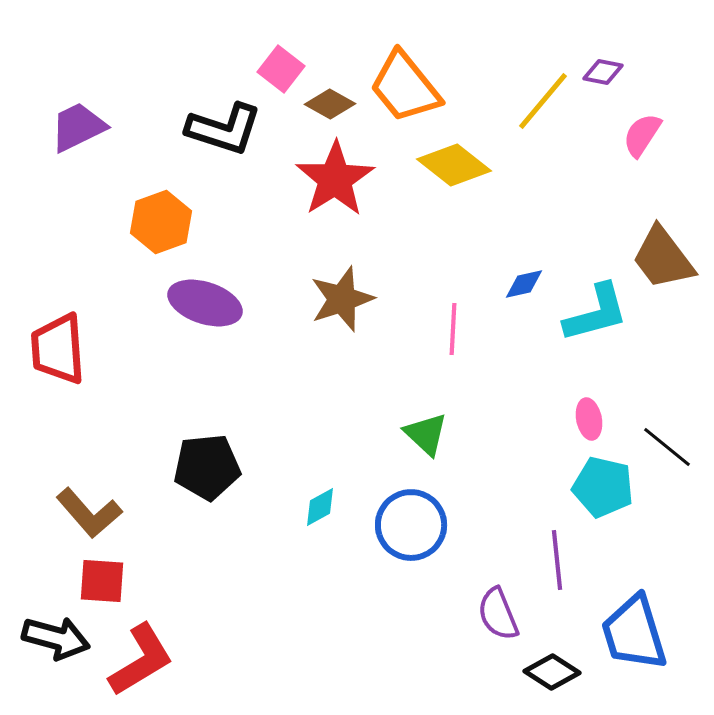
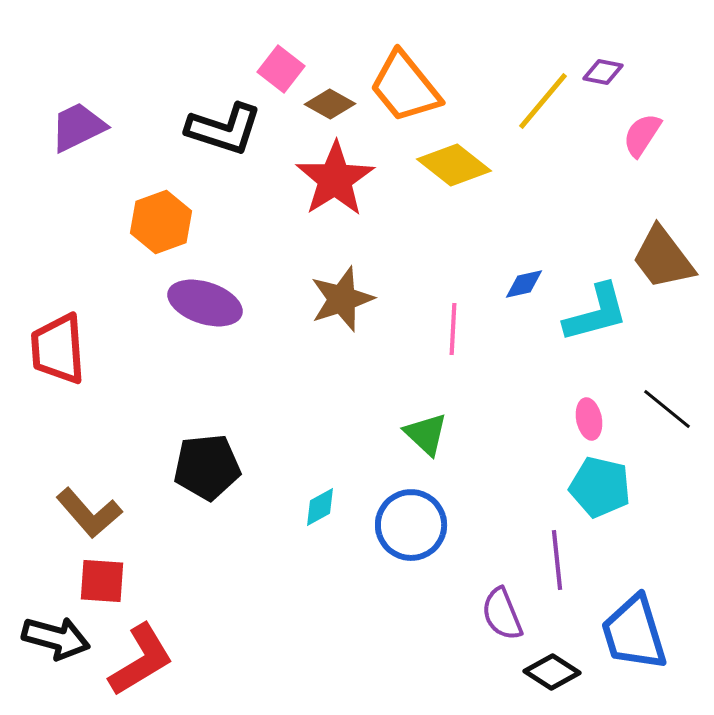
black line: moved 38 px up
cyan pentagon: moved 3 px left
purple semicircle: moved 4 px right
